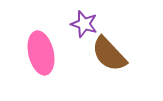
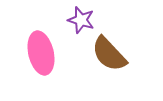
purple star: moved 3 px left, 4 px up
